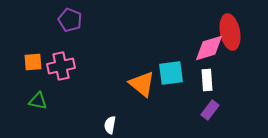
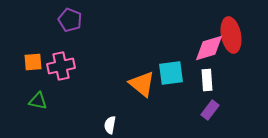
red ellipse: moved 1 px right, 3 px down
